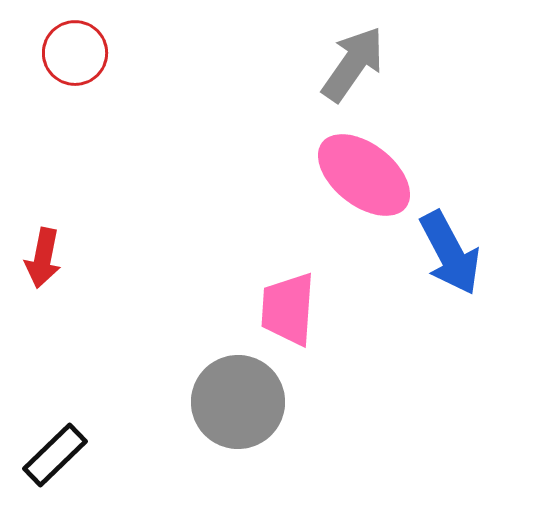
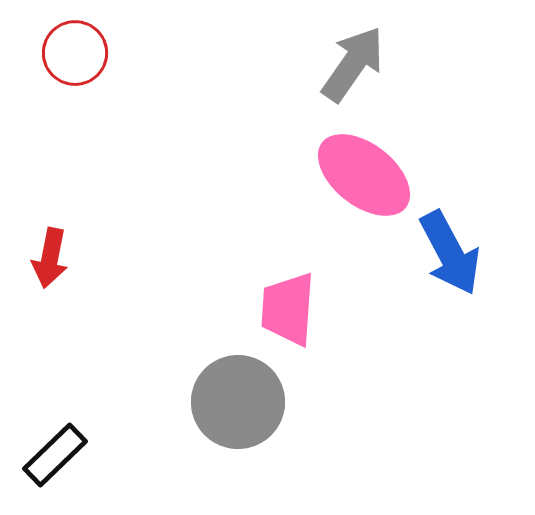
red arrow: moved 7 px right
